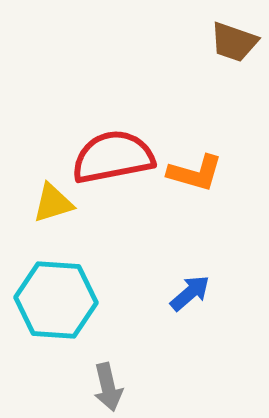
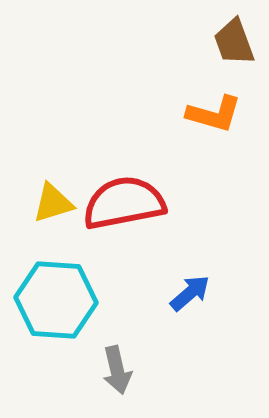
brown trapezoid: rotated 51 degrees clockwise
red semicircle: moved 11 px right, 46 px down
orange L-shape: moved 19 px right, 59 px up
gray arrow: moved 9 px right, 17 px up
